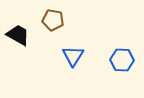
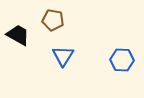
blue triangle: moved 10 px left
